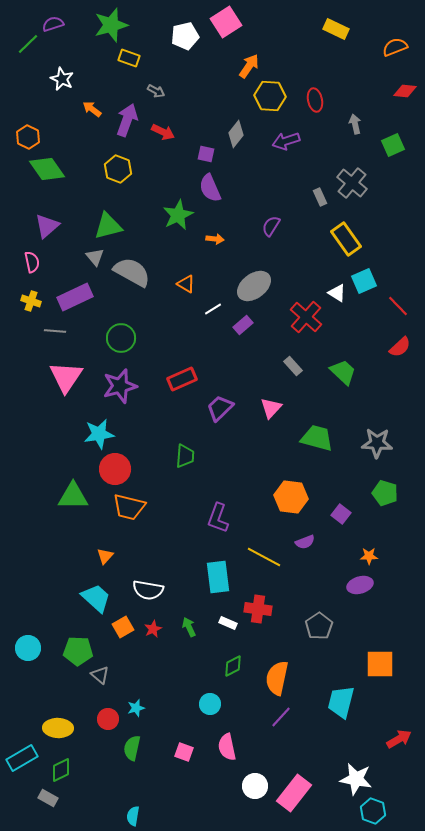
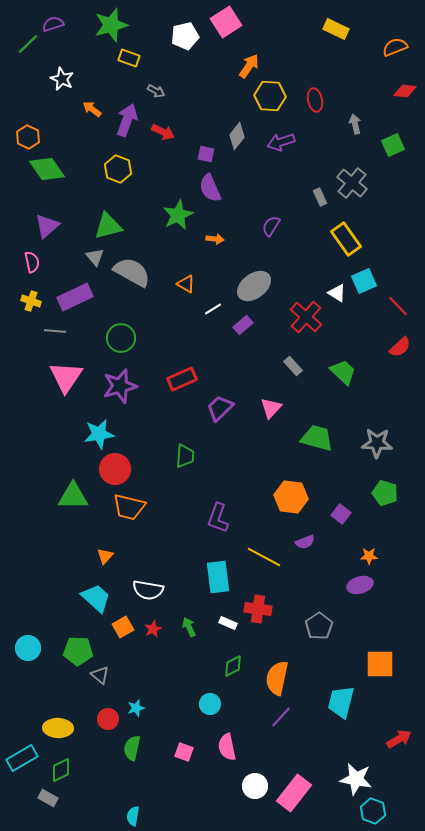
gray diamond at (236, 134): moved 1 px right, 2 px down
purple arrow at (286, 141): moved 5 px left, 1 px down
